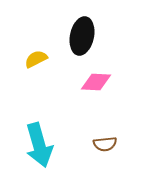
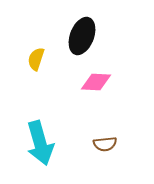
black ellipse: rotated 9 degrees clockwise
yellow semicircle: rotated 45 degrees counterclockwise
cyan arrow: moved 1 px right, 2 px up
